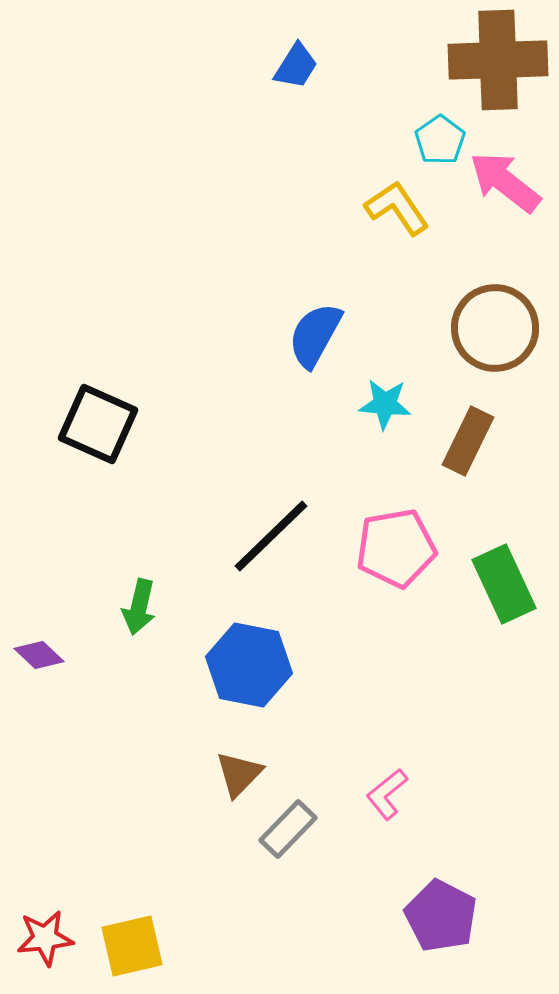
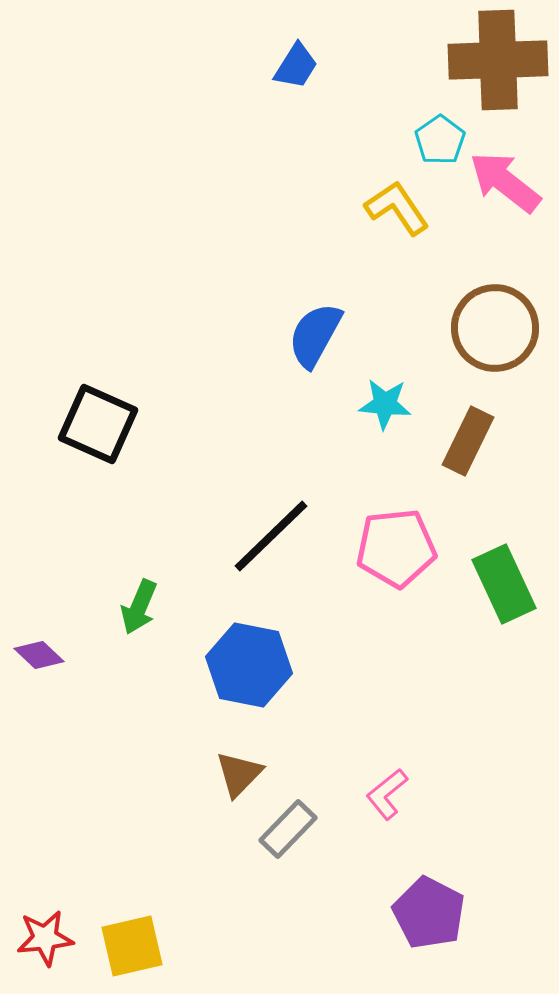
pink pentagon: rotated 4 degrees clockwise
green arrow: rotated 10 degrees clockwise
purple pentagon: moved 12 px left, 3 px up
